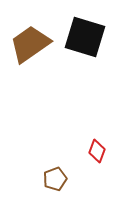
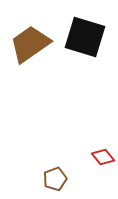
red diamond: moved 6 px right, 6 px down; rotated 60 degrees counterclockwise
